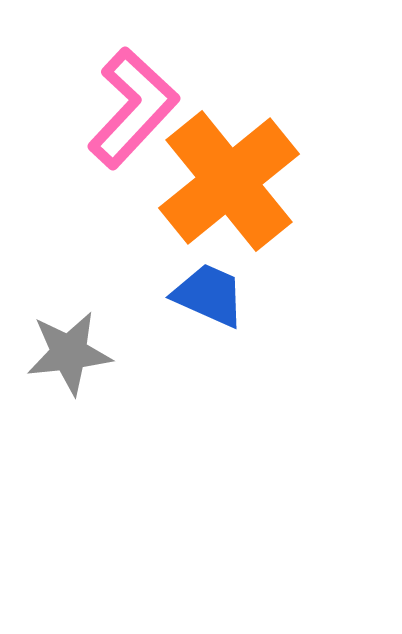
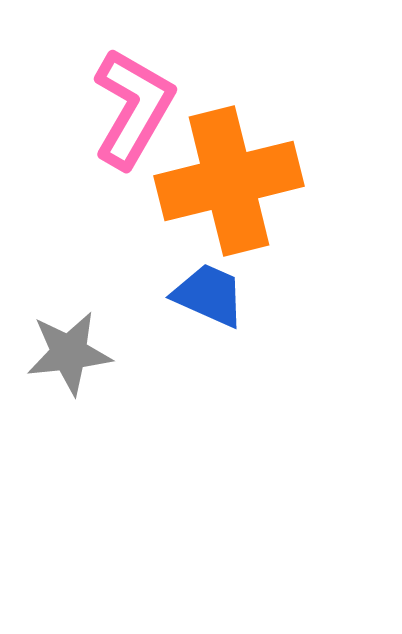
pink L-shape: rotated 13 degrees counterclockwise
orange cross: rotated 25 degrees clockwise
